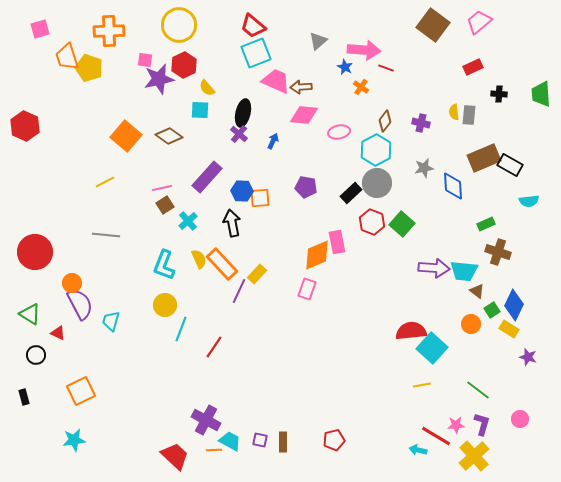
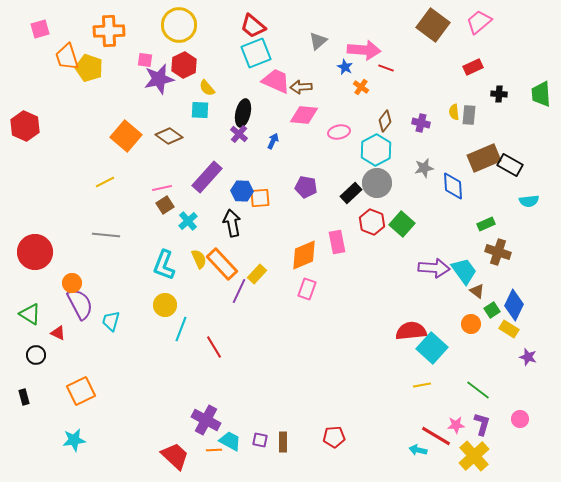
orange diamond at (317, 255): moved 13 px left
cyan trapezoid at (464, 271): rotated 132 degrees counterclockwise
red line at (214, 347): rotated 65 degrees counterclockwise
red pentagon at (334, 440): moved 3 px up; rotated 10 degrees clockwise
